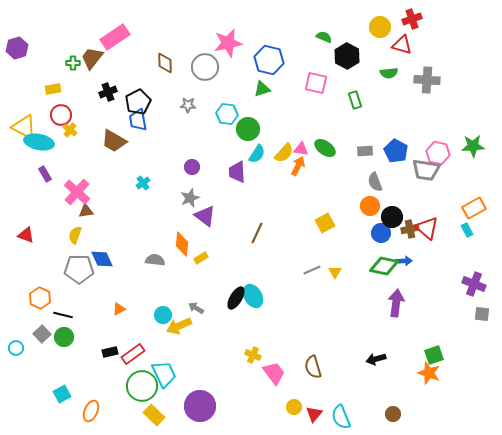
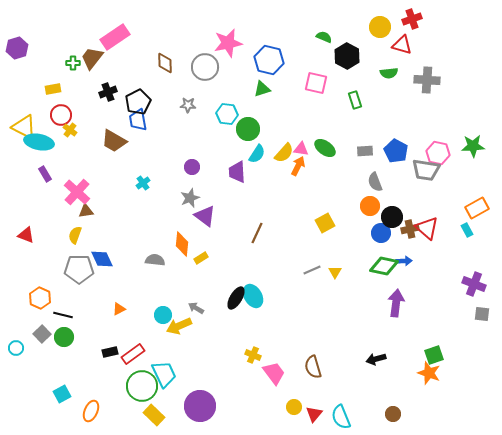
orange rectangle at (474, 208): moved 3 px right
